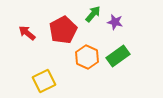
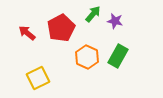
purple star: moved 1 px up
red pentagon: moved 2 px left, 2 px up
green rectangle: rotated 25 degrees counterclockwise
yellow square: moved 6 px left, 3 px up
